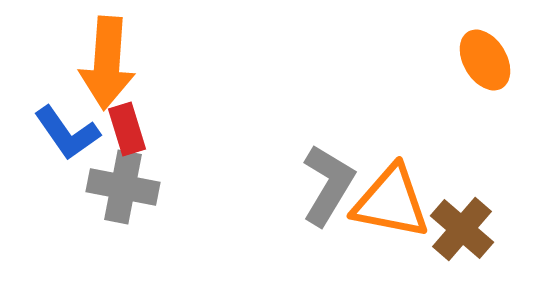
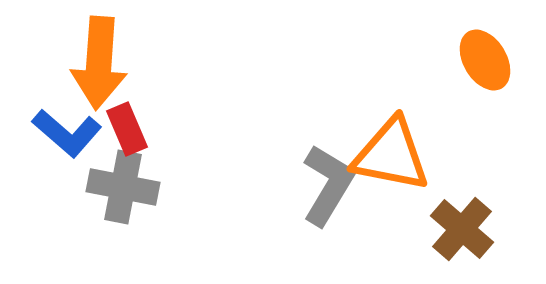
orange arrow: moved 8 px left
red rectangle: rotated 6 degrees counterclockwise
blue L-shape: rotated 14 degrees counterclockwise
orange triangle: moved 47 px up
